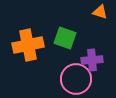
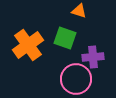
orange triangle: moved 21 px left, 1 px up
orange cross: rotated 24 degrees counterclockwise
purple cross: moved 1 px right, 3 px up
